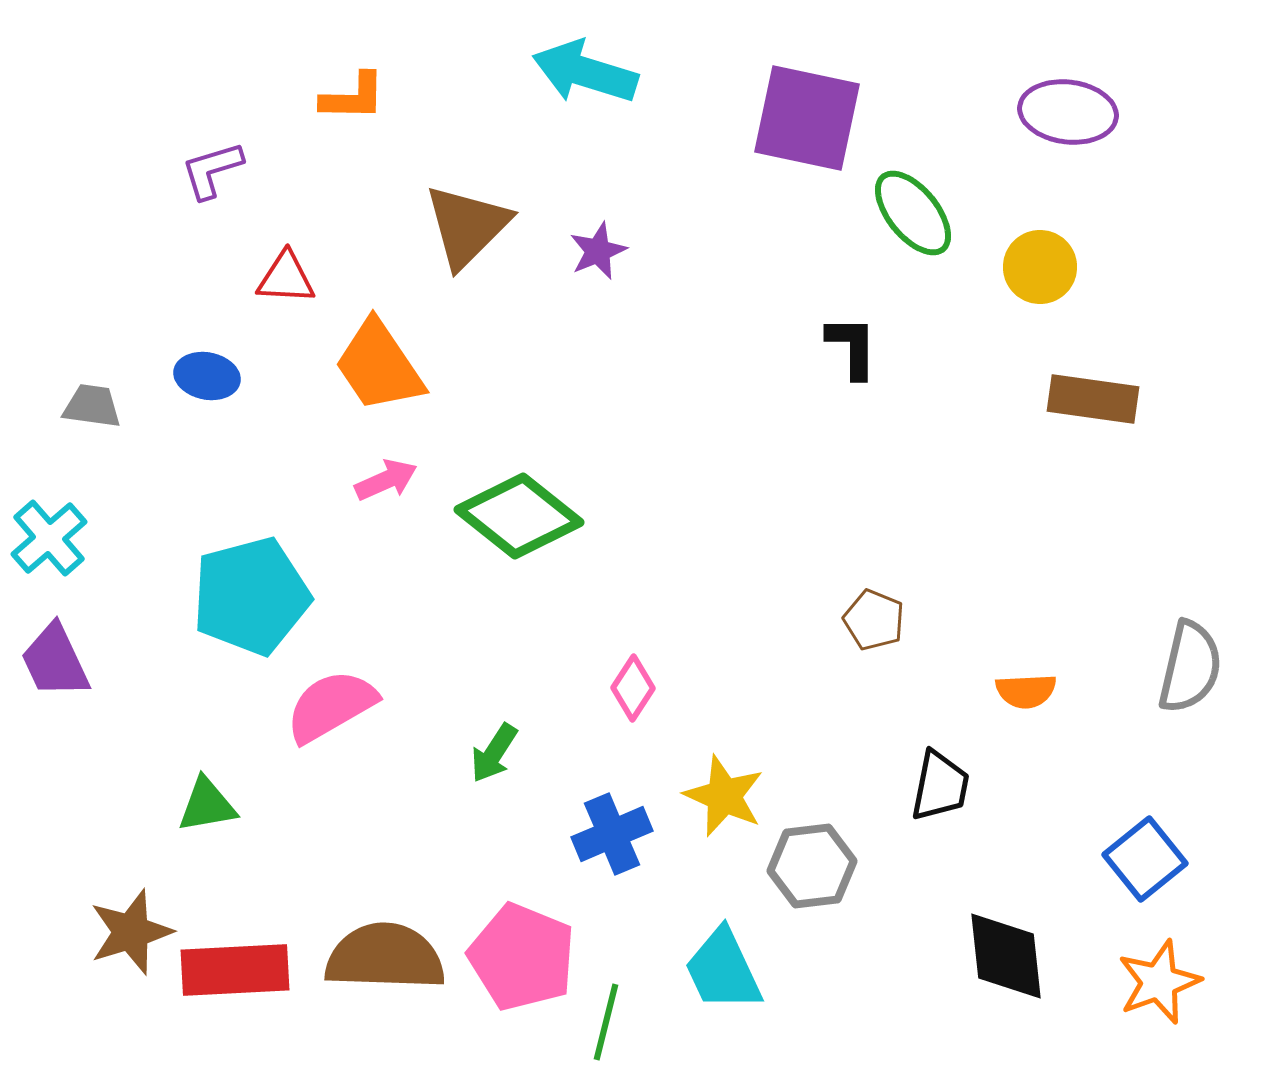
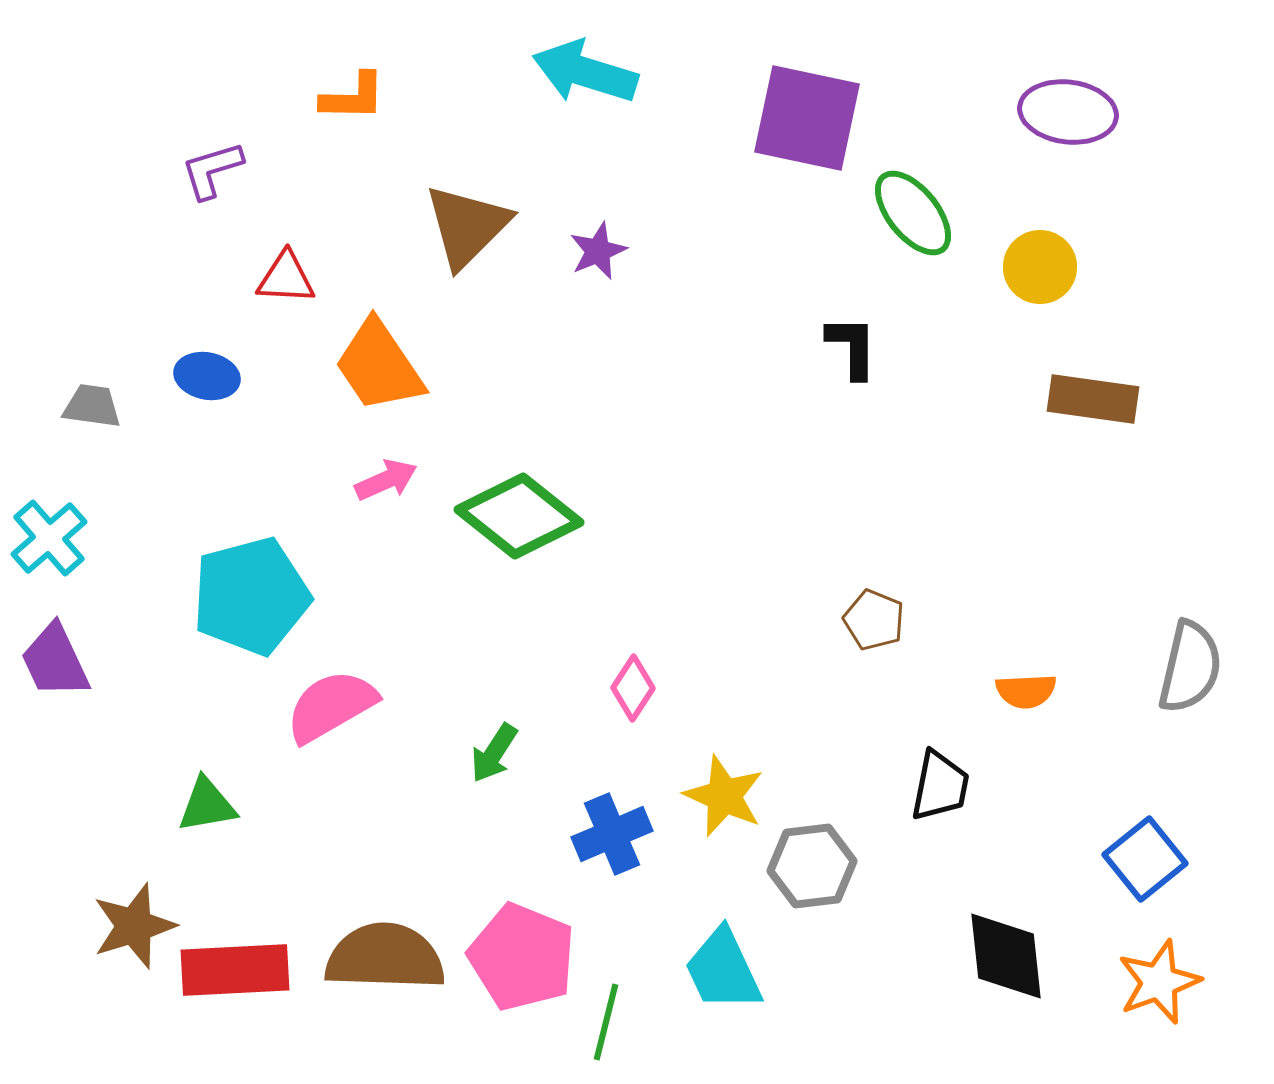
brown star: moved 3 px right, 6 px up
